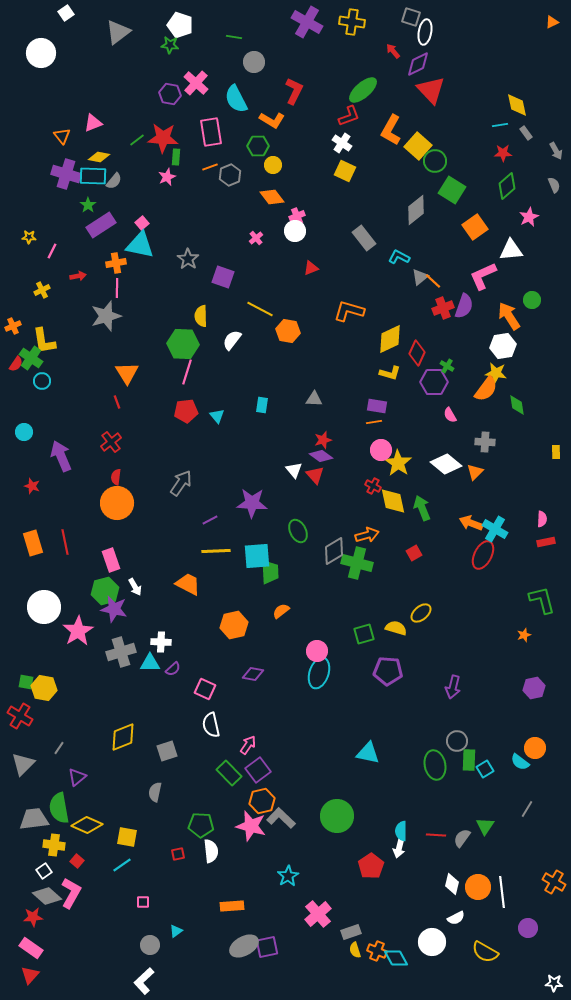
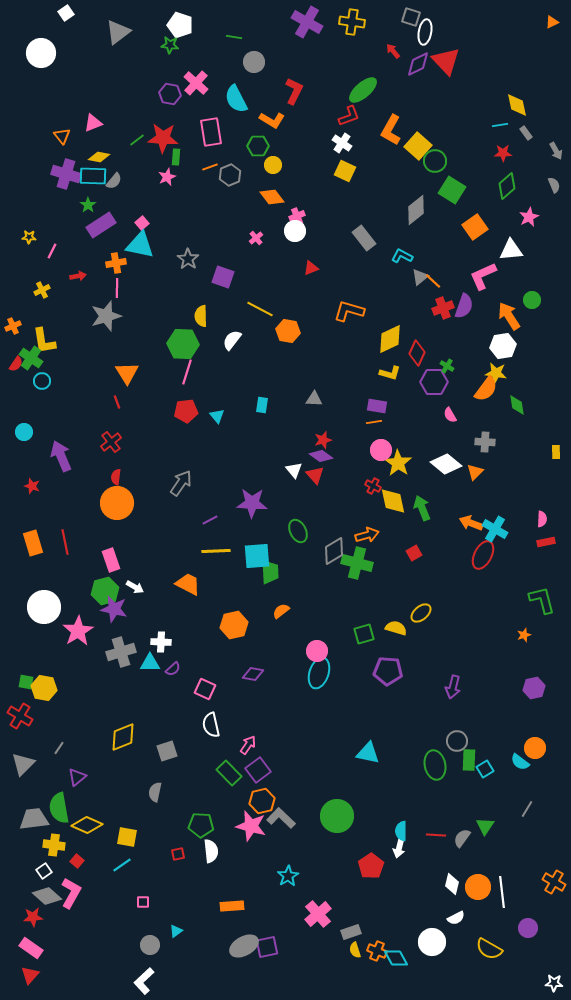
red triangle at (431, 90): moved 15 px right, 29 px up
cyan L-shape at (399, 257): moved 3 px right, 1 px up
white arrow at (135, 587): rotated 30 degrees counterclockwise
yellow semicircle at (485, 952): moved 4 px right, 3 px up
